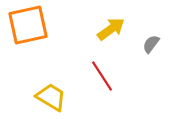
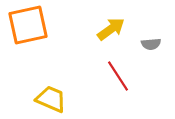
gray semicircle: rotated 132 degrees counterclockwise
red line: moved 16 px right
yellow trapezoid: moved 2 px down; rotated 8 degrees counterclockwise
